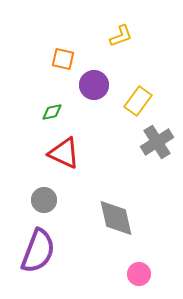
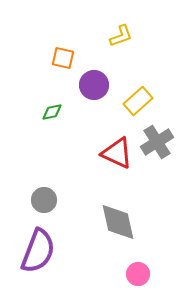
orange square: moved 1 px up
yellow rectangle: rotated 12 degrees clockwise
red triangle: moved 53 px right
gray diamond: moved 2 px right, 4 px down
pink circle: moved 1 px left
